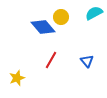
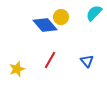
cyan semicircle: rotated 18 degrees counterclockwise
blue diamond: moved 2 px right, 2 px up
red line: moved 1 px left
yellow star: moved 9 px up
